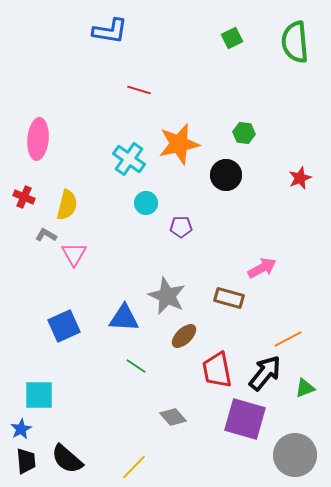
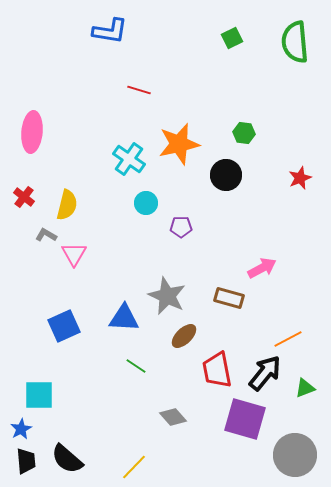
pink ellipse: moved 6 px left, 7 px up
red cross: rotated 15 degrees clockwise
